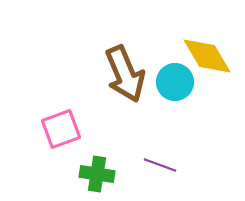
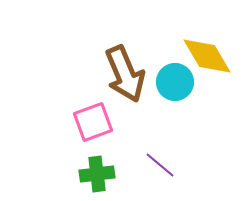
pink square: moved 32 px right, 7 px up
purple line: rotated 20 degrees clockwise
green cross: rotated 16 degrees counterclockwise
